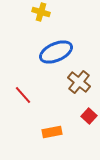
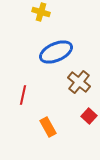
red line: rotated 54 degrees clockwise
orange rectangle: moved 4 px left, 5 px up; rotated 72 degrees clockwise
